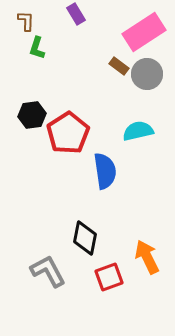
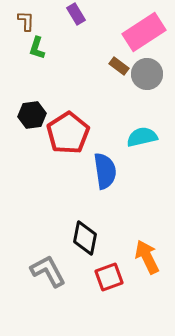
cyan semicircle: moved 4 px right, 6 px down
